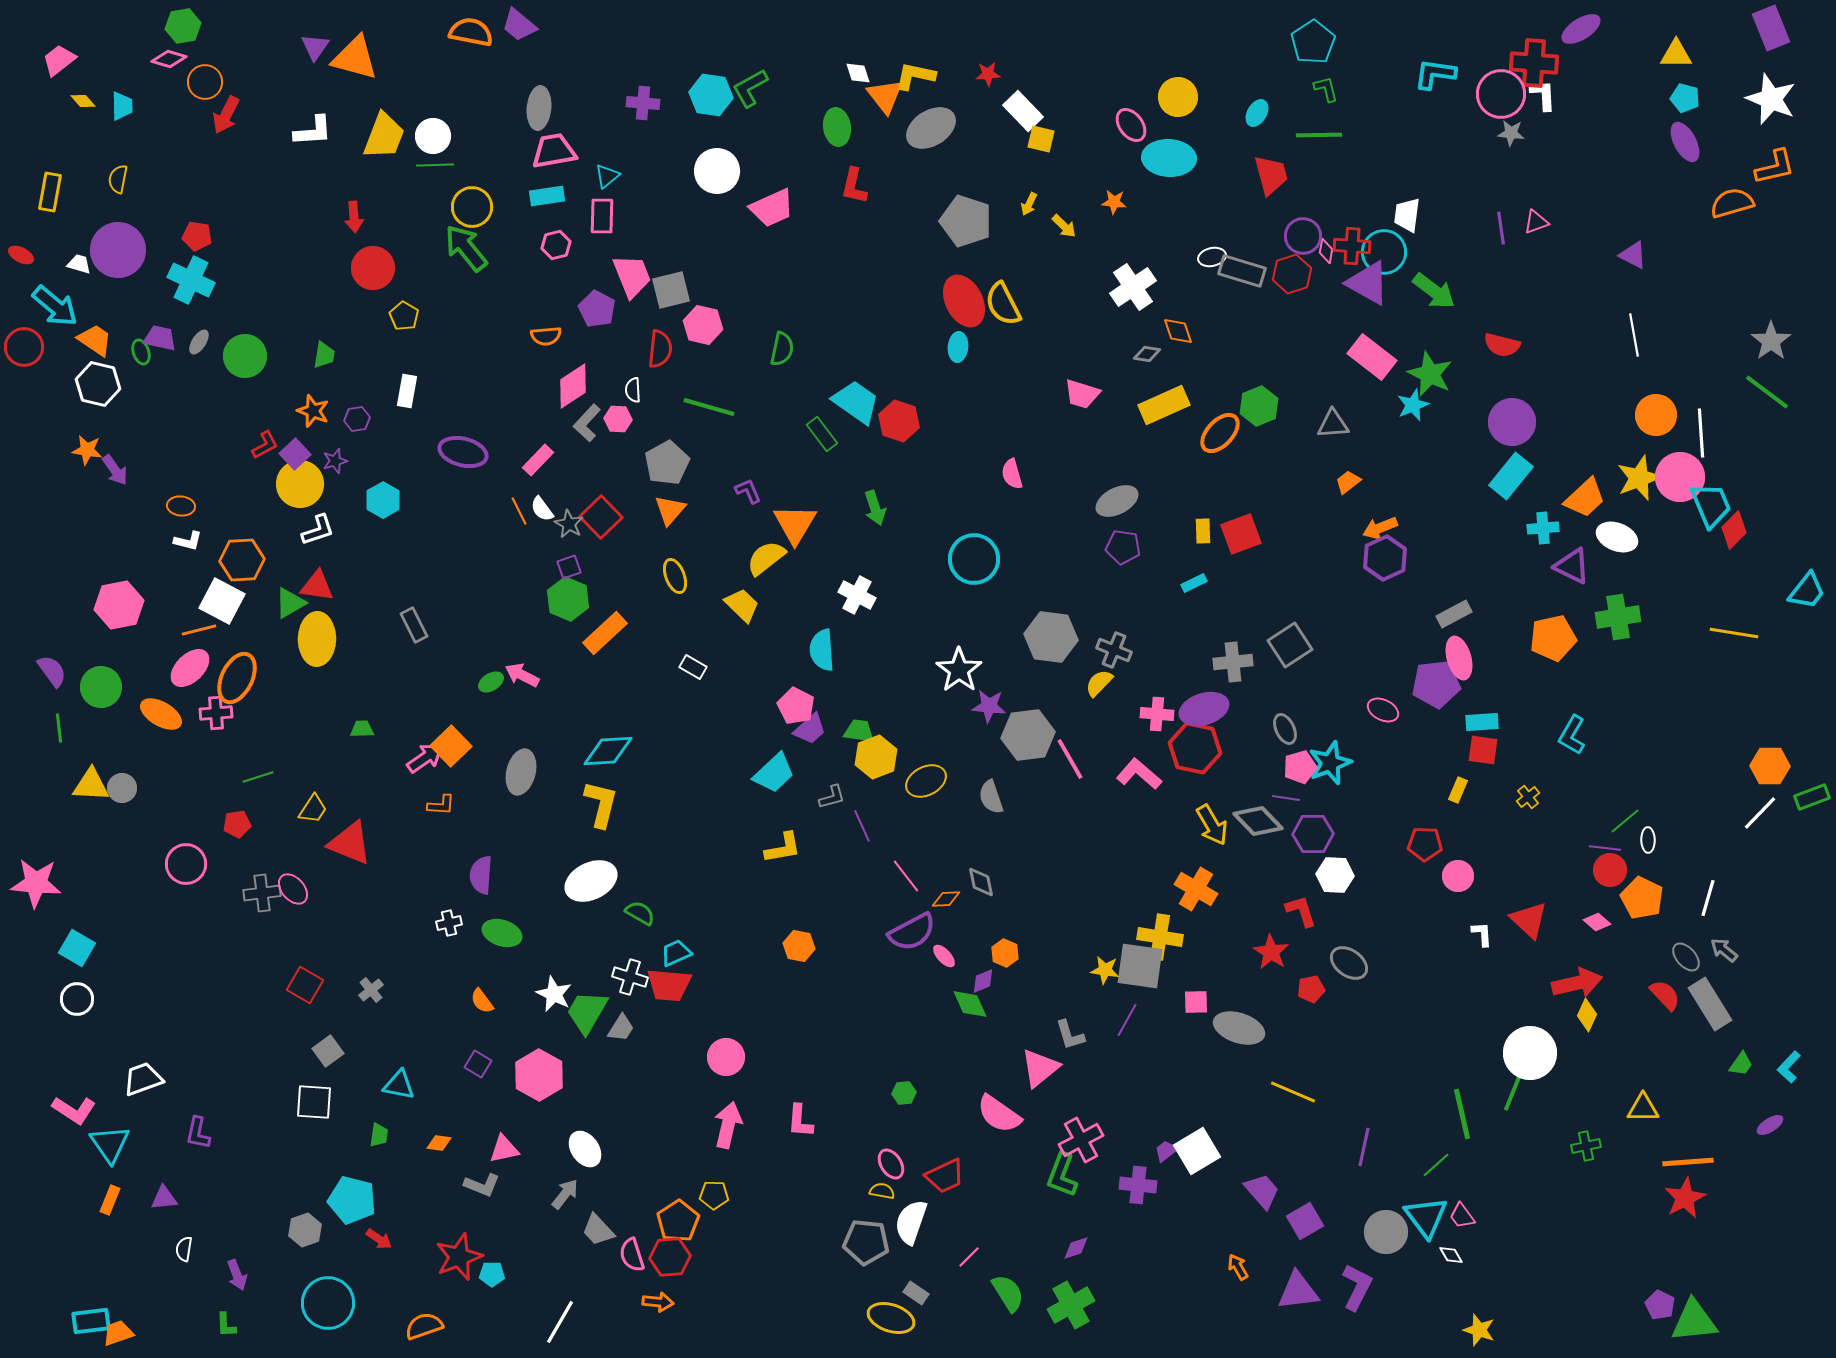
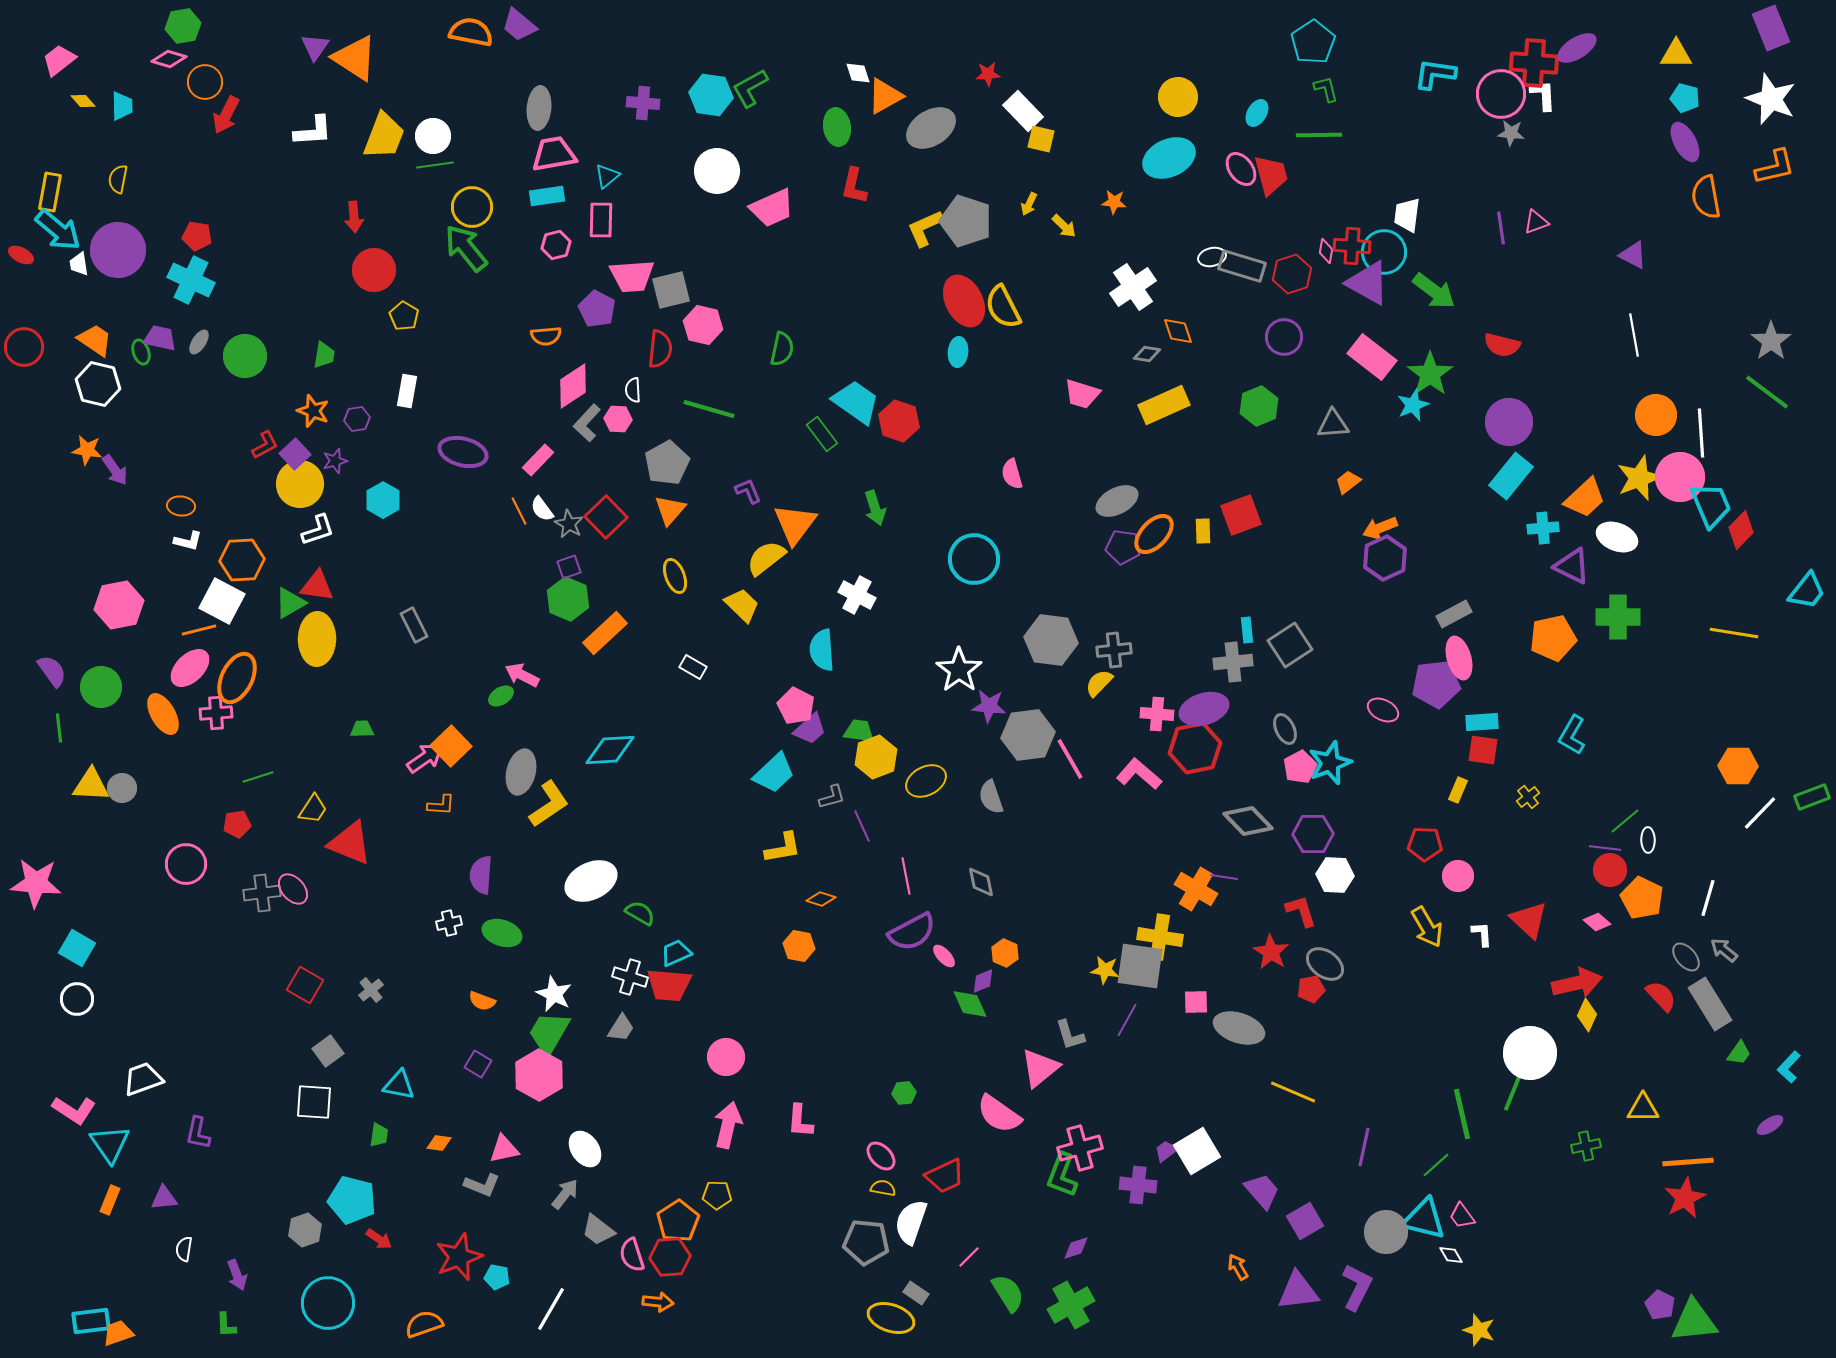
purple ellipse at (1581, 29): moved 4 px left, 19 px down
orange triangle at (355, 58): rotated 18 degrees clockwise
yellow L-shape at (915, 76): moved 10 px right, 152 px down; rotated 36 degrees counterclockwise
orange triangle at (885, 96): rotated 39 degrees clockwise
pink ellipse at (1131, 125): moved 110 px right, 44 px down
pink trapezoid at (554, 151): moved 3 px down
cyan ellipse at (1169, 158): rotated 27 degrees counterclockwise
green line at (435, 165): rotated 6 degrees counterclockwise
orange semicircle at (1732, 203): moved 26 px left, 6 px up; rotated 84 degrees counterclockwise
pink rectangle at (602, 216): moved 1 px left, 4 px down
purple circle at (1303, 236): moved 19 px left, 101 px down
white trapezoid at (79, 264): rotated 115 degrees counterclockwise
red circle at (373, 268): moved 1 px right, 2 px down
gray rectangle at (1242, 271): moved 5 px up
pink trapezoid at (632, 276): rotated 108 degrees clockwise
yellow semicircle at (1003, 304): moved 3 px down
cyan arrow at (55, 306): moved 3 px right, 76 px up
cyan ellipse at (958, 347): moved 5 px down
green star at (1430, 374): rotated 12 degrees clockwise
green line at (709, 407): moved 2 px down
purple circle at (1512, 422): moved 3 px left
orange ellipse at (1220, 433): moved 66 px left, 101 px down
red square at (601, 517): moved 5 px right
orange triangle at (795, 524): rotated 6 degrees clockwise
red diamond at (1734, 530): moved 7 px right
red square at (1241, 534): moved 19 px up
cyan rectangle at (1194, 583): moved 53 px right, 47 px down; rotated 70 degrees counterclockwise
green cross at (1618, 617): rotated 9 degrees clockwise
gray hexagon at (1051, 637): moved 3 px down
gray cross at (1114, 650): rotated 28 degrees counterclockwise
green ellipse at (491, 682): moved 10 px right, 14 px down
orange ellipse at (161, 714): moved 2 px right; rotated 30 degrees clockwise
red hexagon at (1195, 748): rotated 24 degrees counterclockwise
cyan diamond at (608, 751): moved 2 px right, 1 px up
orange hexagon at (1770, 766): moved 32 px left
pink pentagon at (1300, 767): rotated 12 degrees counterclockwise
purple line at (1286, 798): moved 62 px left, 79 px down
yellow L-shape at (601, 804): moved 52 px left; rotated 42 degrees clockwise
gray diamond at (1258, 821): moved 10 px left
yellow arrow at (1212, 825): moved 215 px right, 102 px down
pink line at (906, 876): rotated 27 degrees clockwise
orange diamond at (946, 899): moved 125 px left; rotated 20 degrees clockwise
gray ellipse at (1349, 963): moved 24 px left, 1 px down
red semicircle at (1665, 995): moved 4 px left, 1 px down
orange semicircle at (482, 1001): rotated 32 degrees counterclockwise
green trapezoid at (587, 1012): moved 38 px left, 21 px down
green trapezoid at (1741, 1064): moved 2 px left, 11 px up
pink cross at (1081, 1140): moved 1 px left, 8 px down; rotated 12 degrees clockwise
pink ellipse at (891, 1164): moved 10 px left, 8 px up; rotated 12 degrees counterclockwise
yellow semicircle at (882, 1191): moved 1 px right, 3 px up
yellow pentagon at (714, 1195): moved 3 px right
cyan triangle at (1426, 1217): moved 2 px left, 2 px down; rotated 39 degrees counterclockwise
gray trapezoid at (598, 1230): rotated 9 degrees counterclockwise
cyan pentagon at (492, 1274): moved 5 px right, 3 px down; rotated 10 degrees clockwise
white line at (560, 1322): moved 9 px left, 13 px up
orange semicircle at (424, 1326): moved 2 px up
